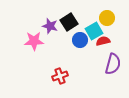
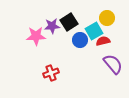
purple star: moved 2 px right; rotated 21 degrees counterclockwise
pink star: moved 2 px right, 5 px up
purple semicircle: rotated 55 degrees counterclockwise
red cross: moved 9 px left, 3 px up
